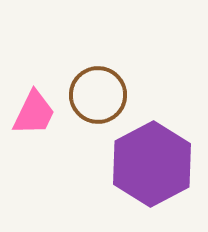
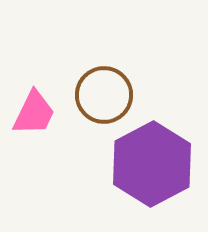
brown circle: moved 6 px right
